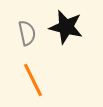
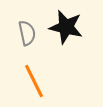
orange line: moved 1 px right, 1 px down
